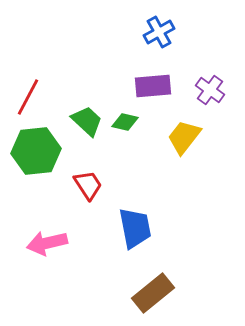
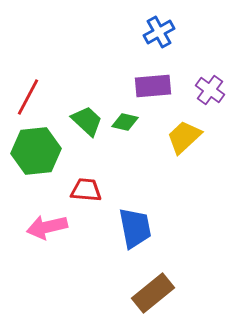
yellow trapezoid: rotated 9 degrees clockwise
red trapezoid: moved 2 px left, 5 px down; rotated 52 degrees counterclockwise
pink arrow: moved 16 px up
